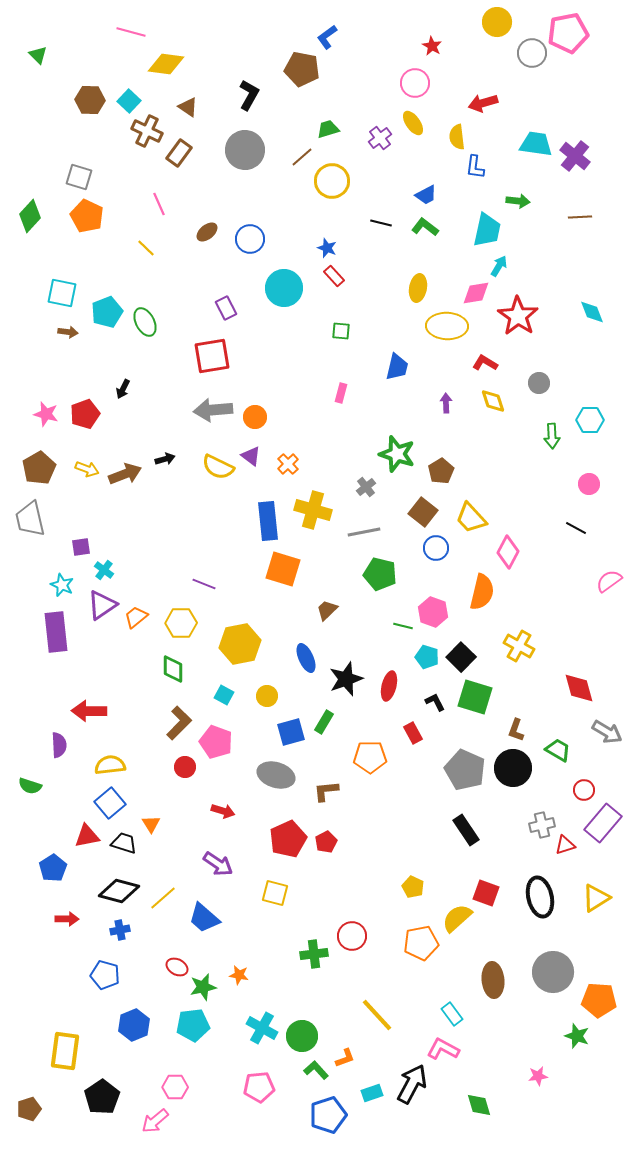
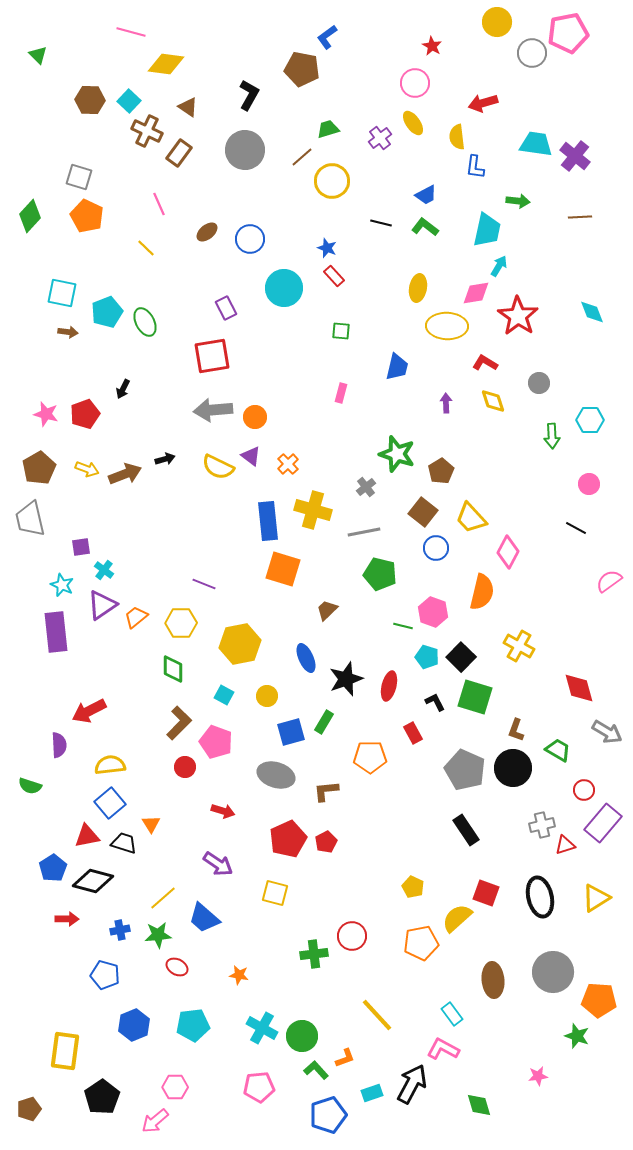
red arrow at (89, 711): rotated 28 degrees counterclockwise
black diamond at (119, 891): moved 26 px left, 10 px up
green star at (203, 987): moved 45 px left, 52 px up; rotated 8 degrees clockwise
